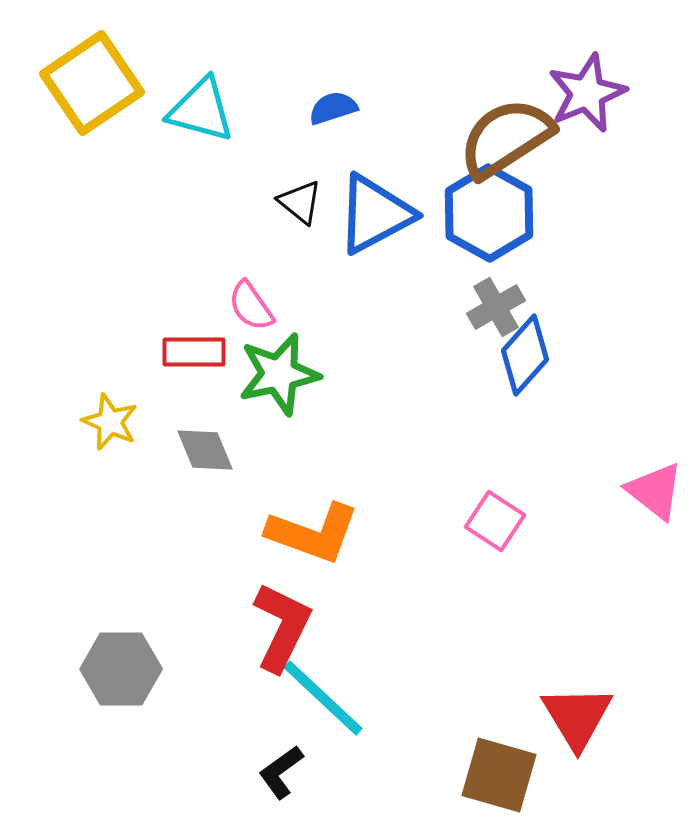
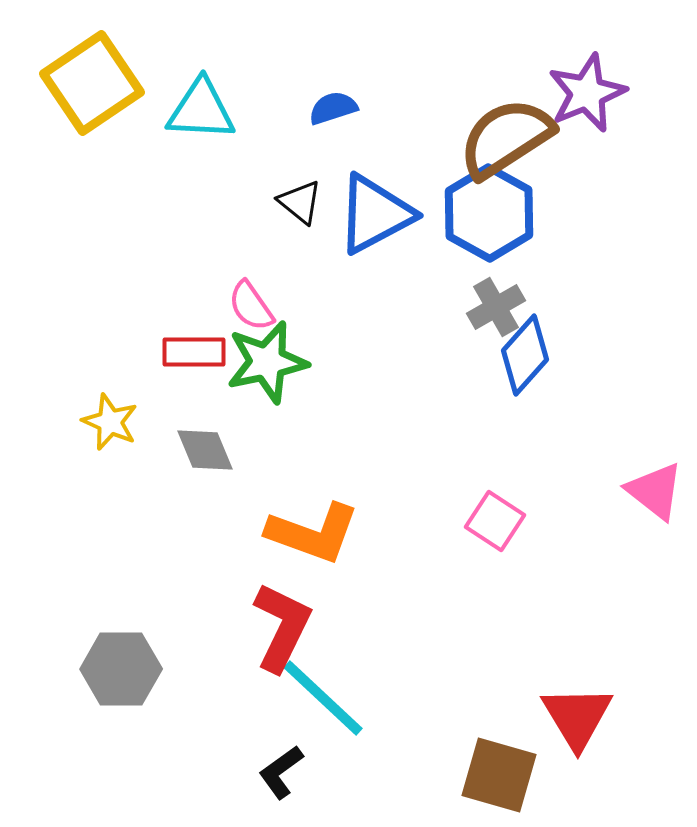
cyan triangle: rotated 12 degrees counterclockwise
green star: moved 12 px left, 12 px up
